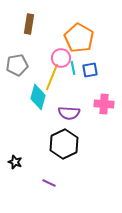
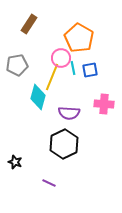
brown rectangle: rotated 24 degrees clockwise
